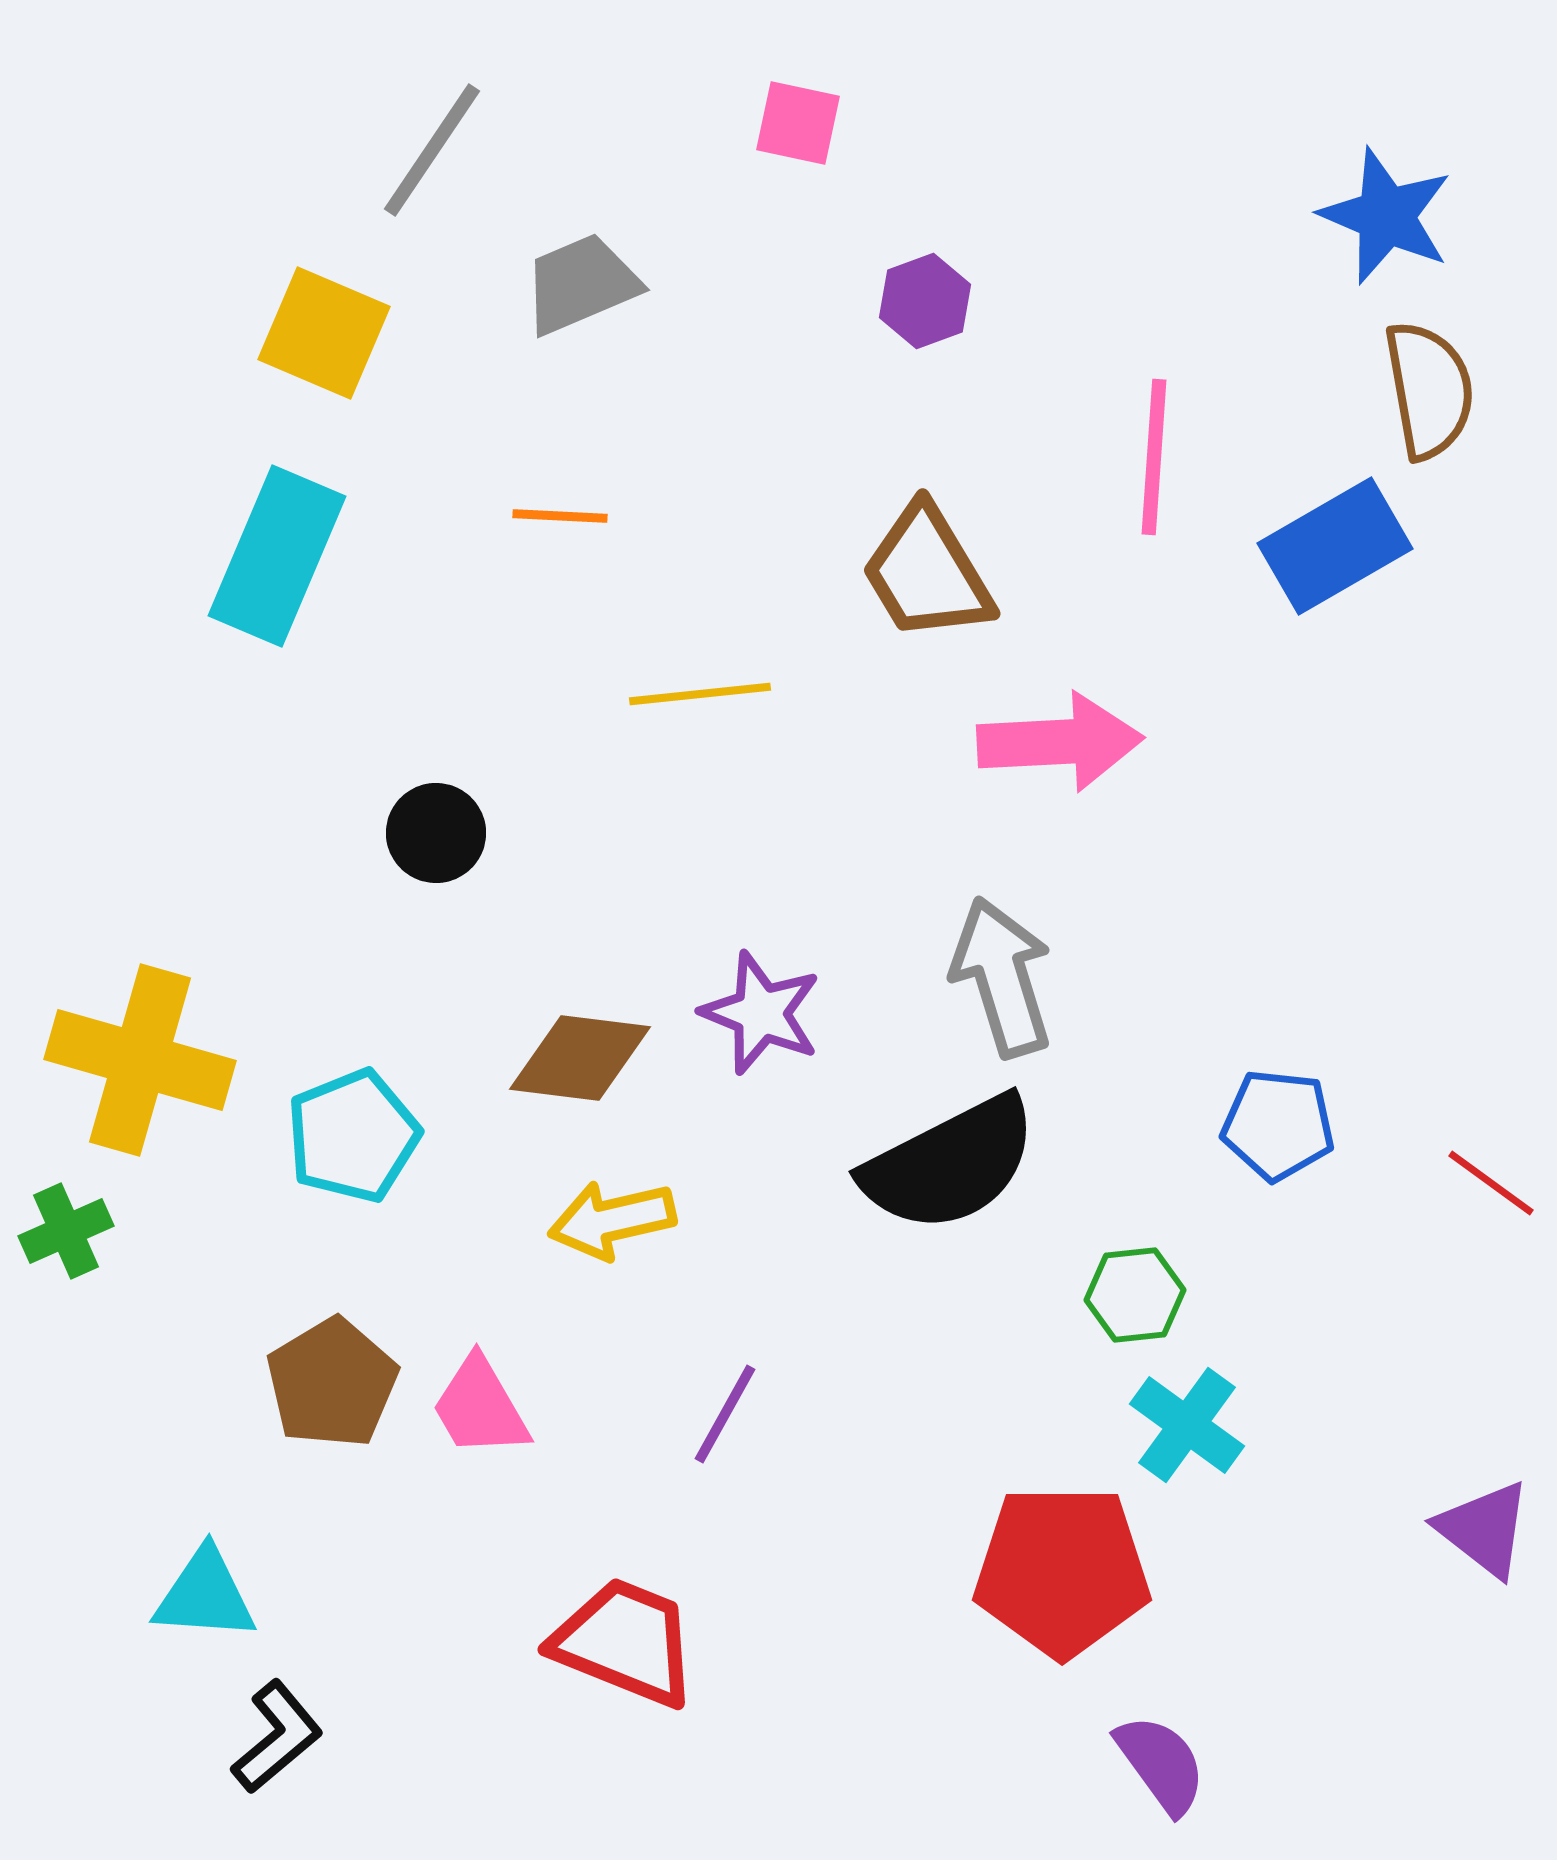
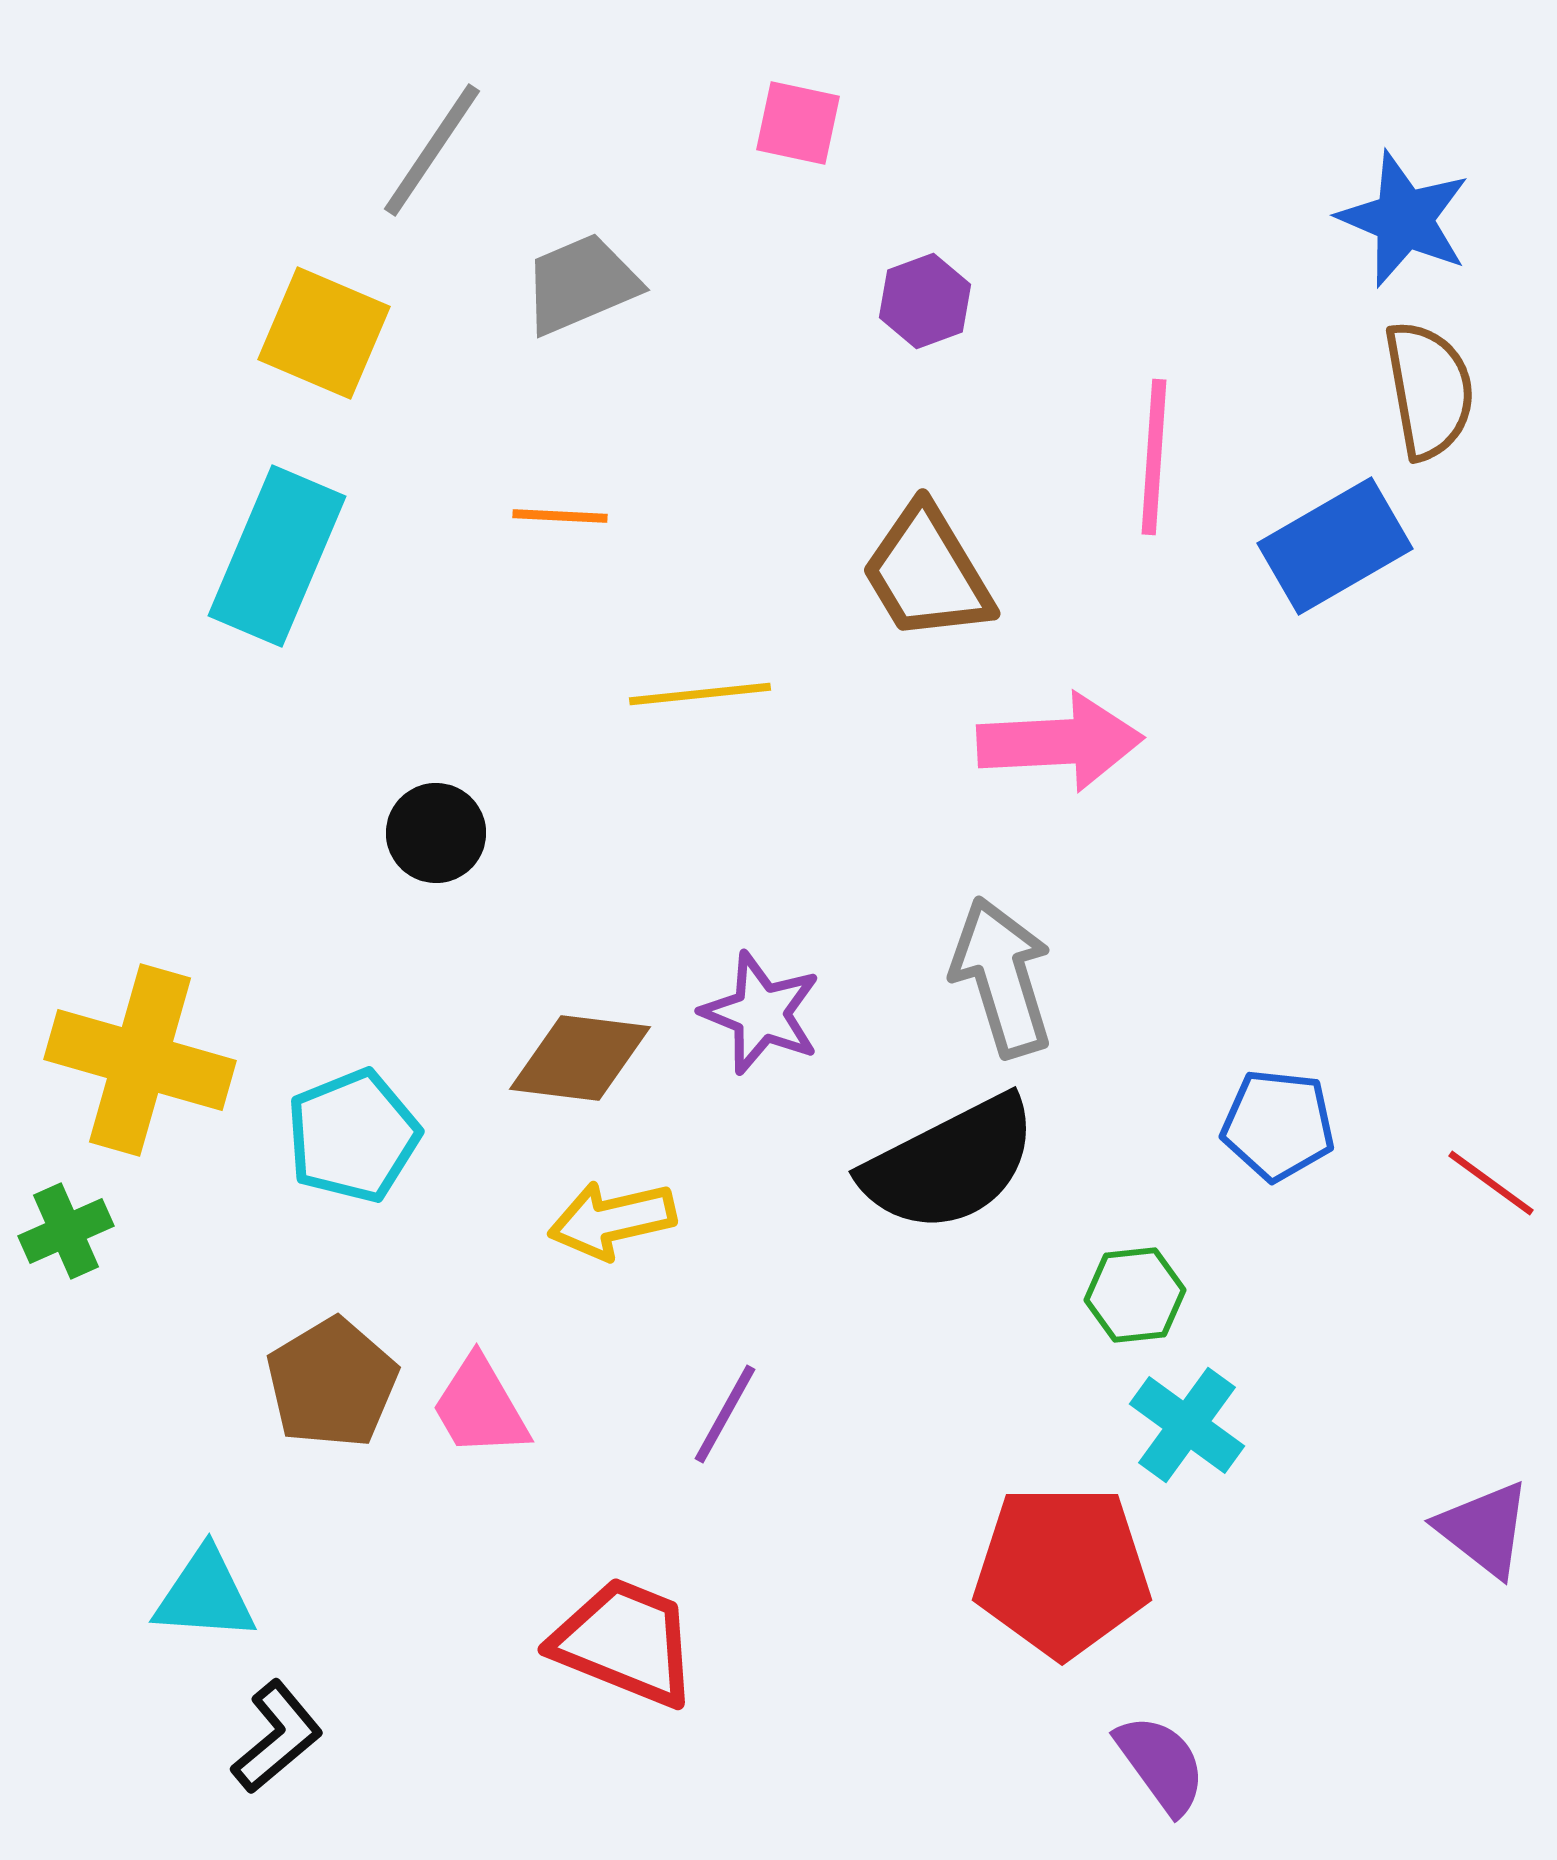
blue star: moved 18 px right, 3 px down
